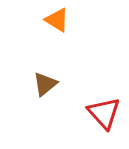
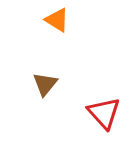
brown triangle: rotated 12 degrees counterclockwise
